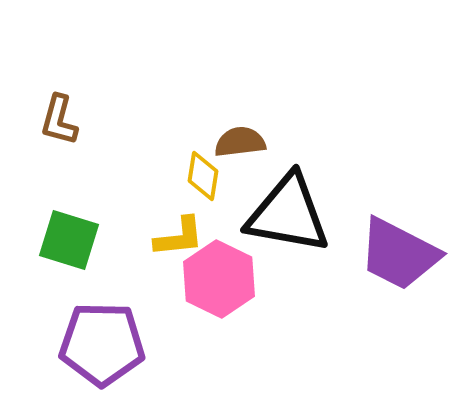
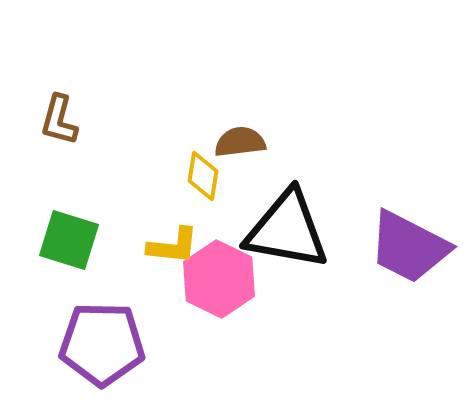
black triangle: moved 1 px left, 16 px down
yellow L-shape: moved 6 px left, 9 px down; rotated 12 degrees clockwise
purple trapezoid: moved 10 px right, 7 px up
